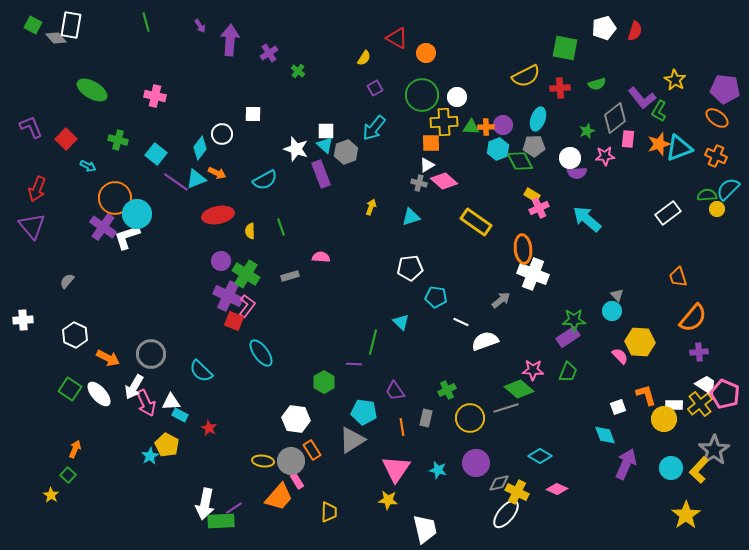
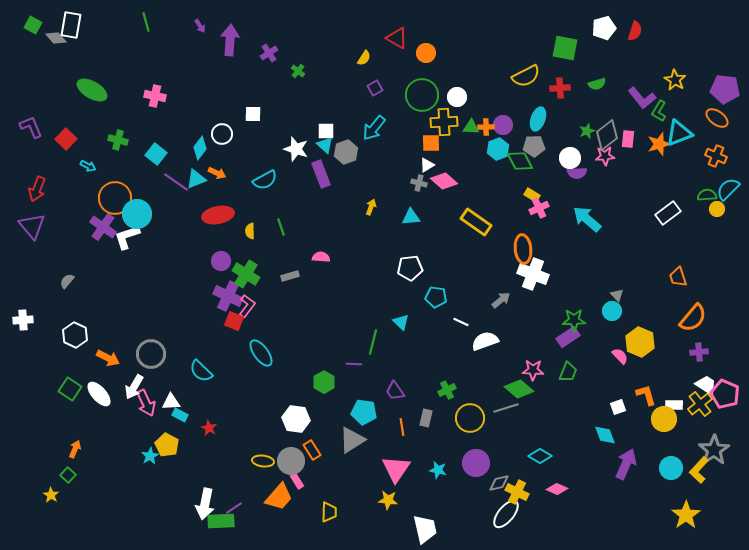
gray diamond at (615, 118): moved 8 px left, 17 px down
cyan triangle at (679, 148): moved 15 px up
cyan triangle at (411, 217): rotated 12 degrees clockwise
yellow hexagon at (640, 342): rotated 20 degrees clockwise
